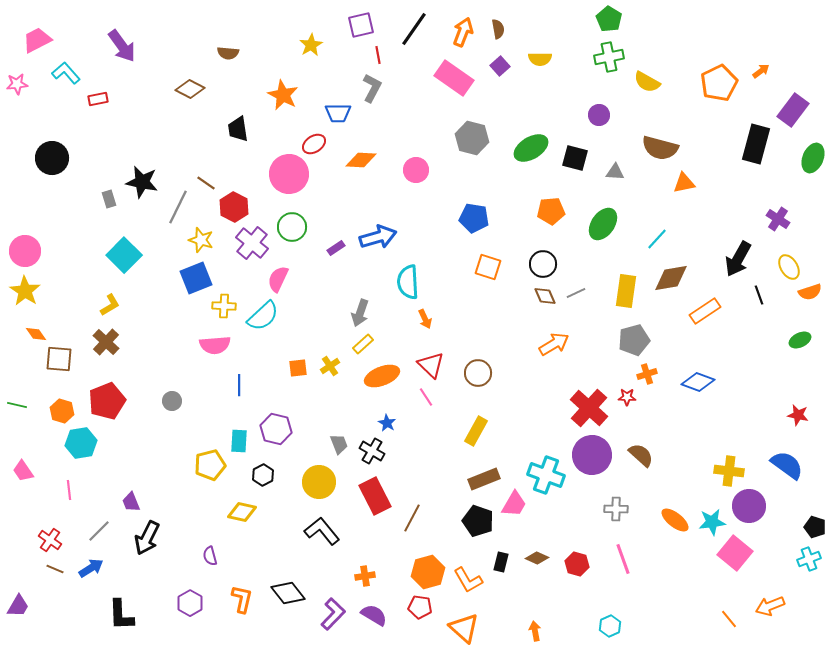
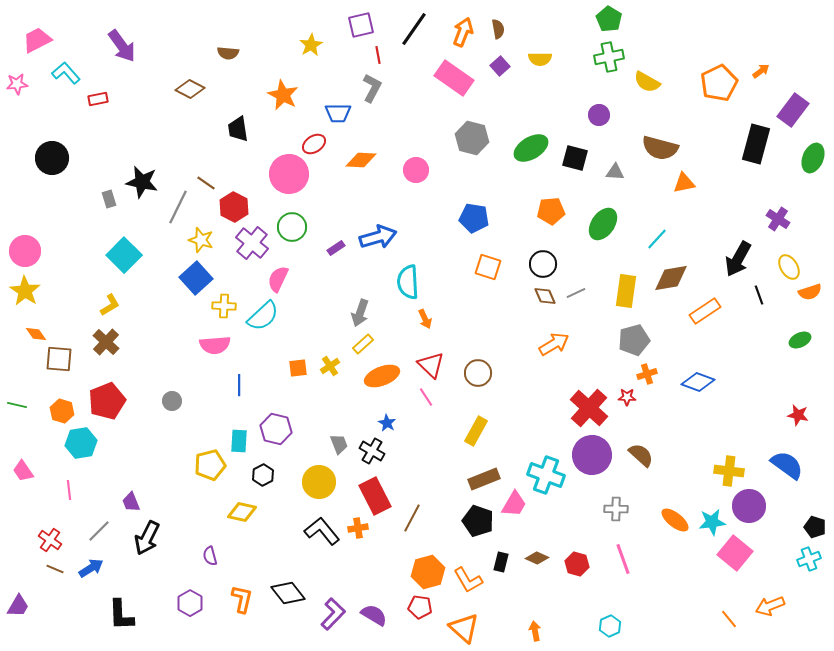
blue square at (196, 278): rotated 20 degrees counterclockwise
orange cross at (365, 576): moved 7 px left, 48 px up
